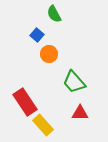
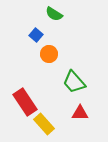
green semicircle: rotated 30 degrees counterclockwise
blue square: moved 1 px left
yellow rectangle: moved 1 px right, 1 px up
